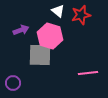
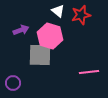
pink line: moved 1 px right, 1 px up
